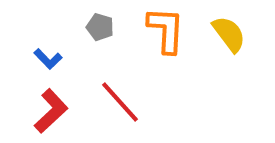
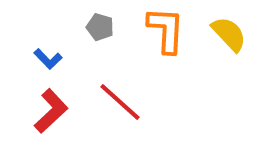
yellow semicircle: rotated 6 degrees counterclockwise
red line: rotated 6 degrees counterclockwise
